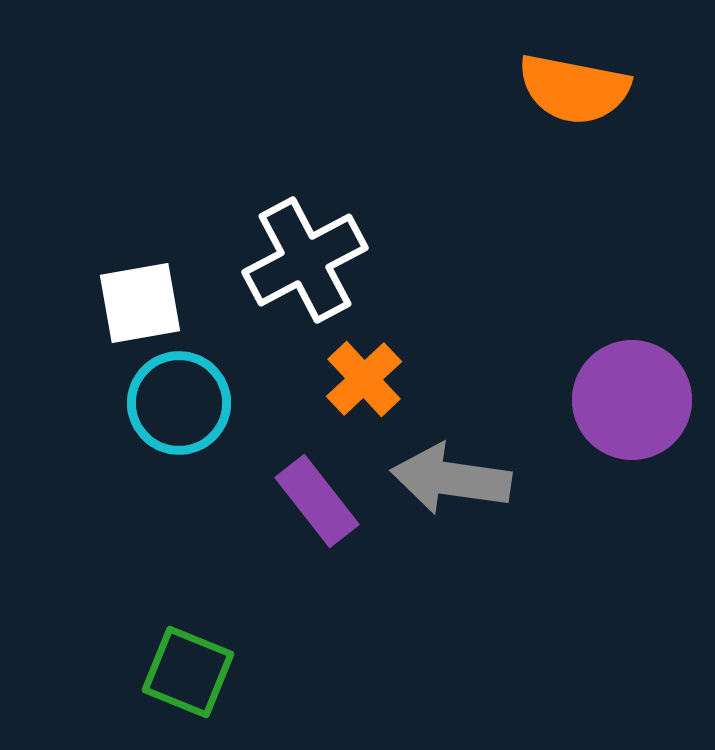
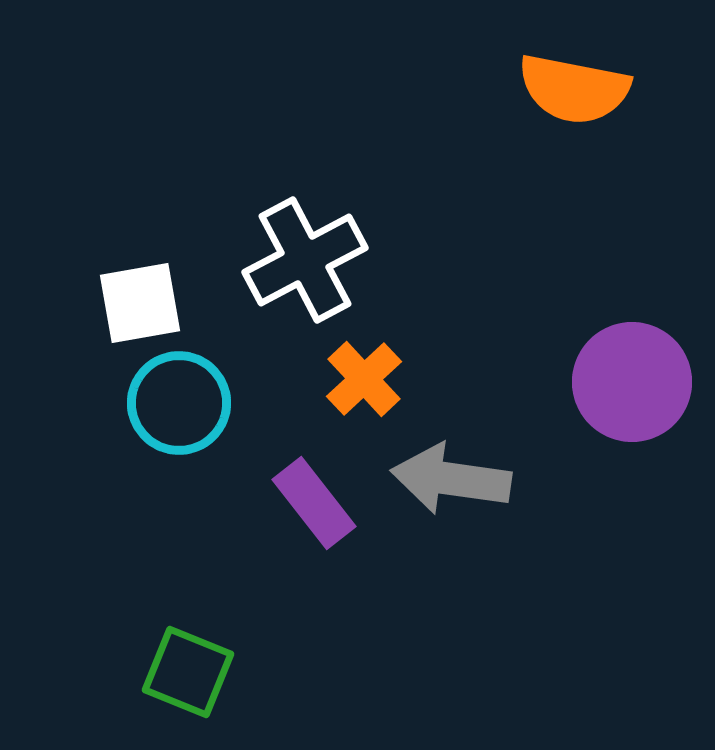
purple circle: moved 18 px up
purple rectangle: moved 3 px left, 2 px down
